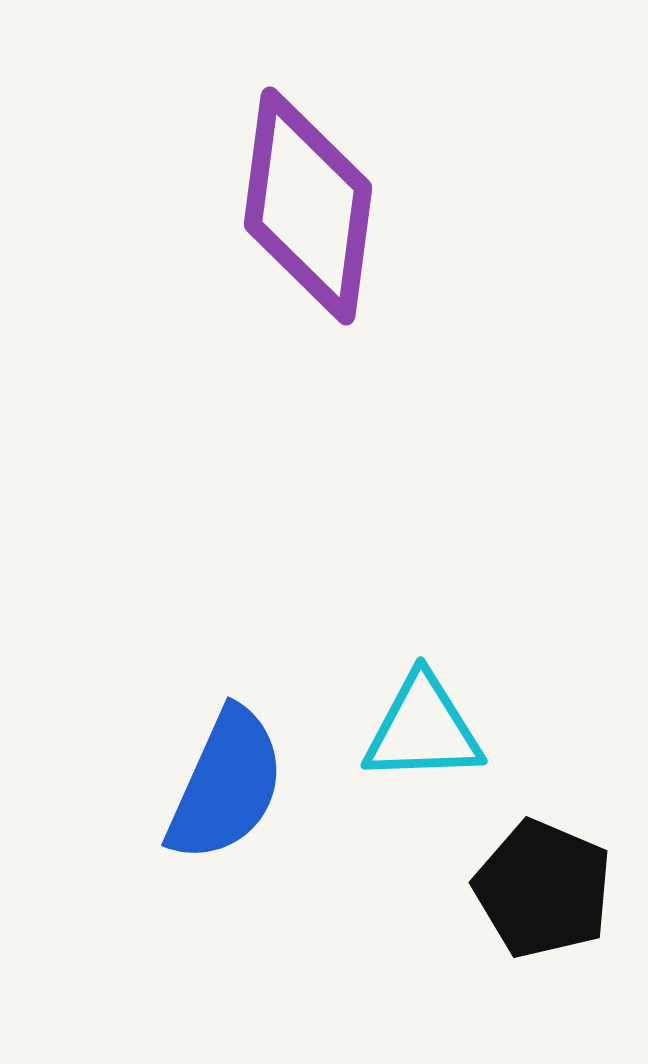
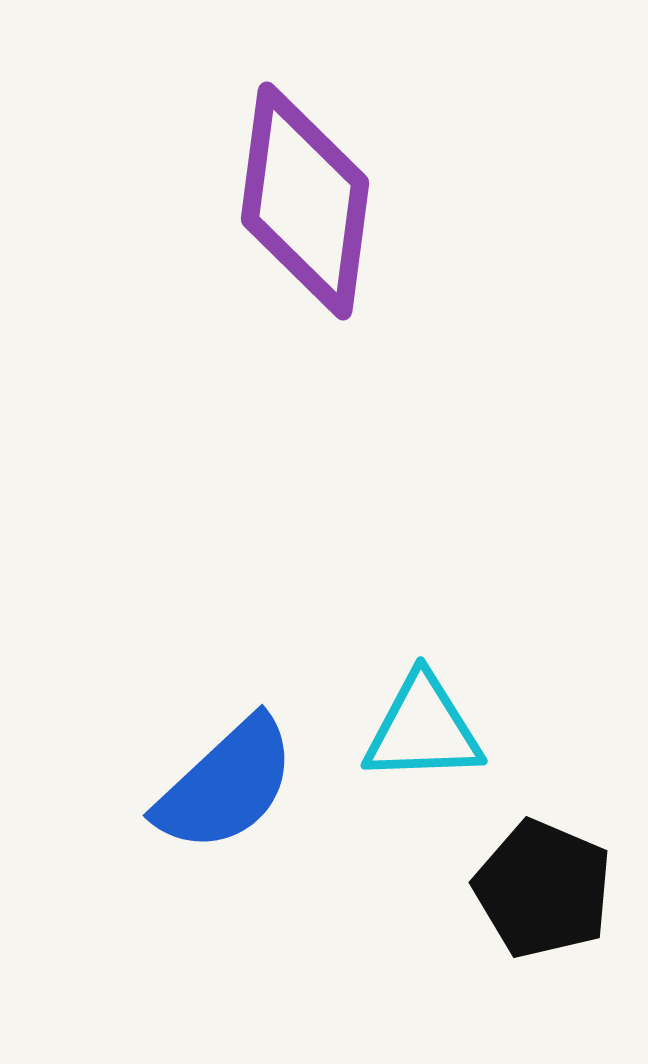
purple diamond: moved 3 px left, 5 px up
blue semicircle: rotated 23 degrees clockwise
